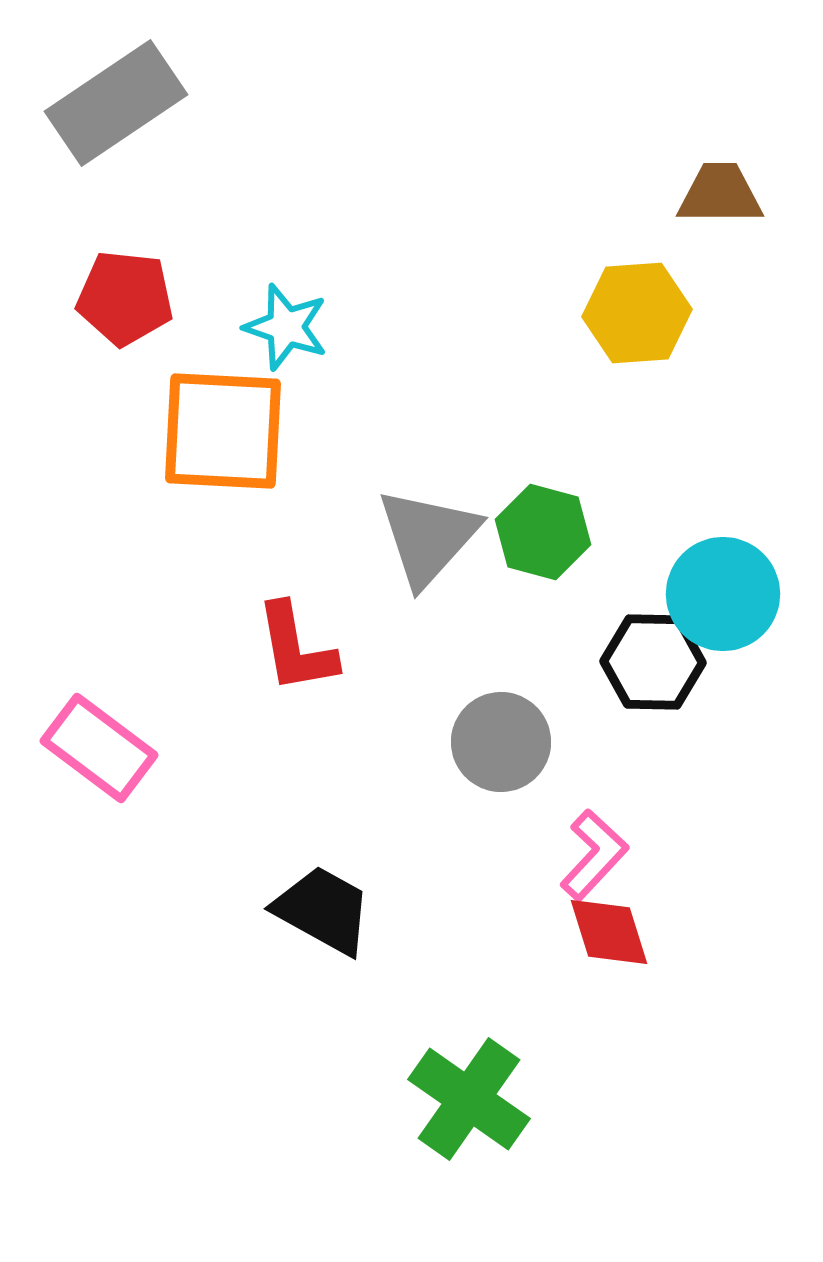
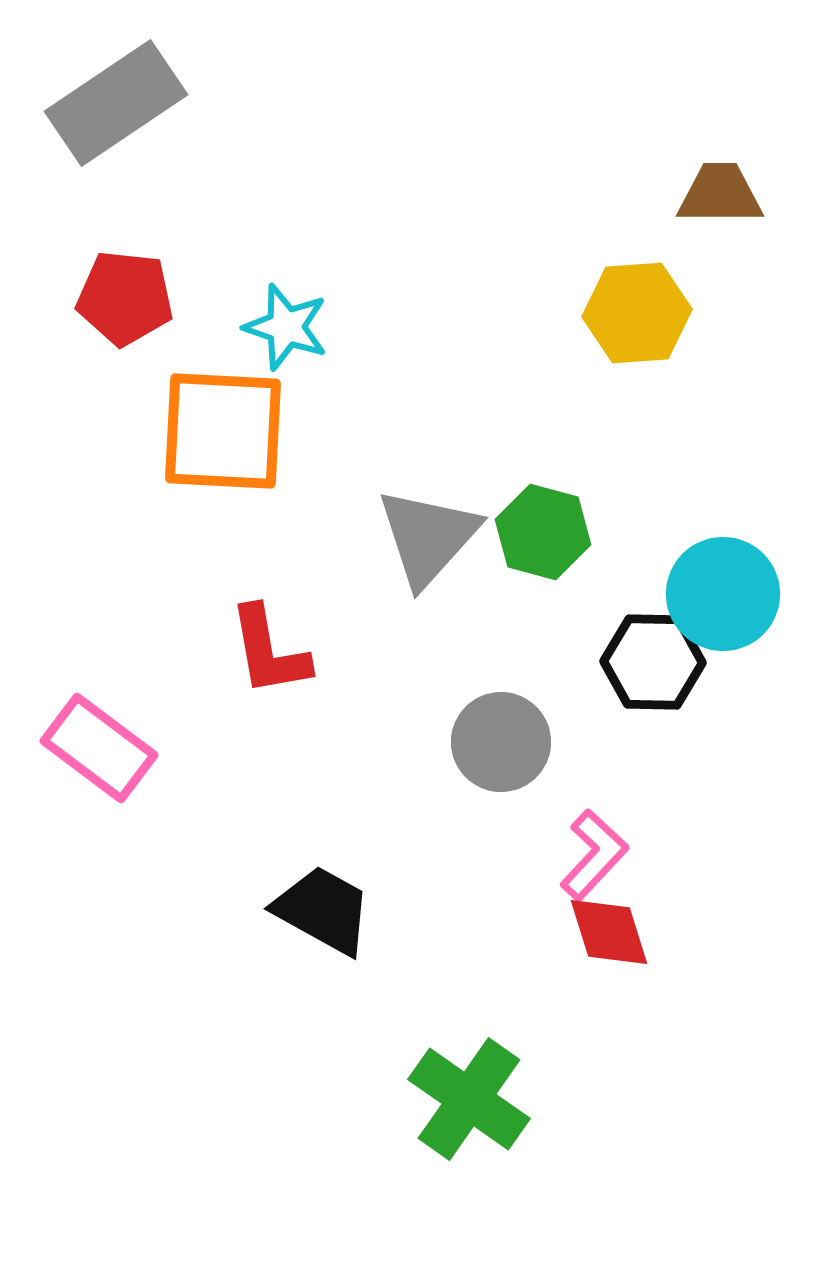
red L-shape: moved 27 px left, 3 px down
